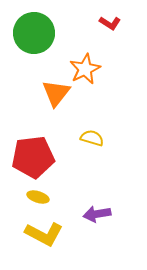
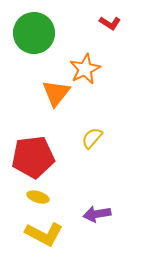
yellow semicircle: rotated 65 degrees counterclockwise
